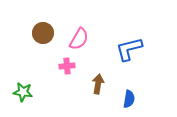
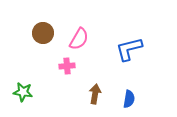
brown arrow: moved 3 px left, 10 px down
